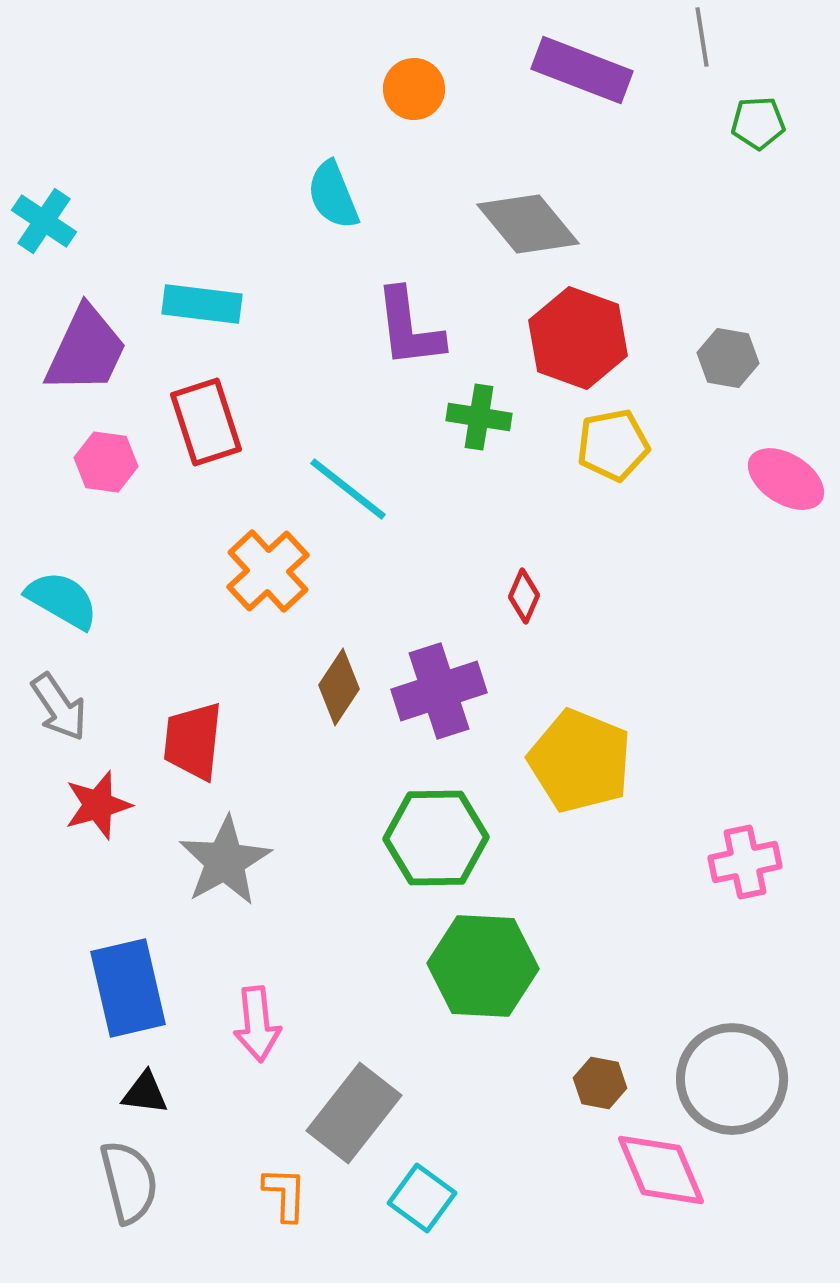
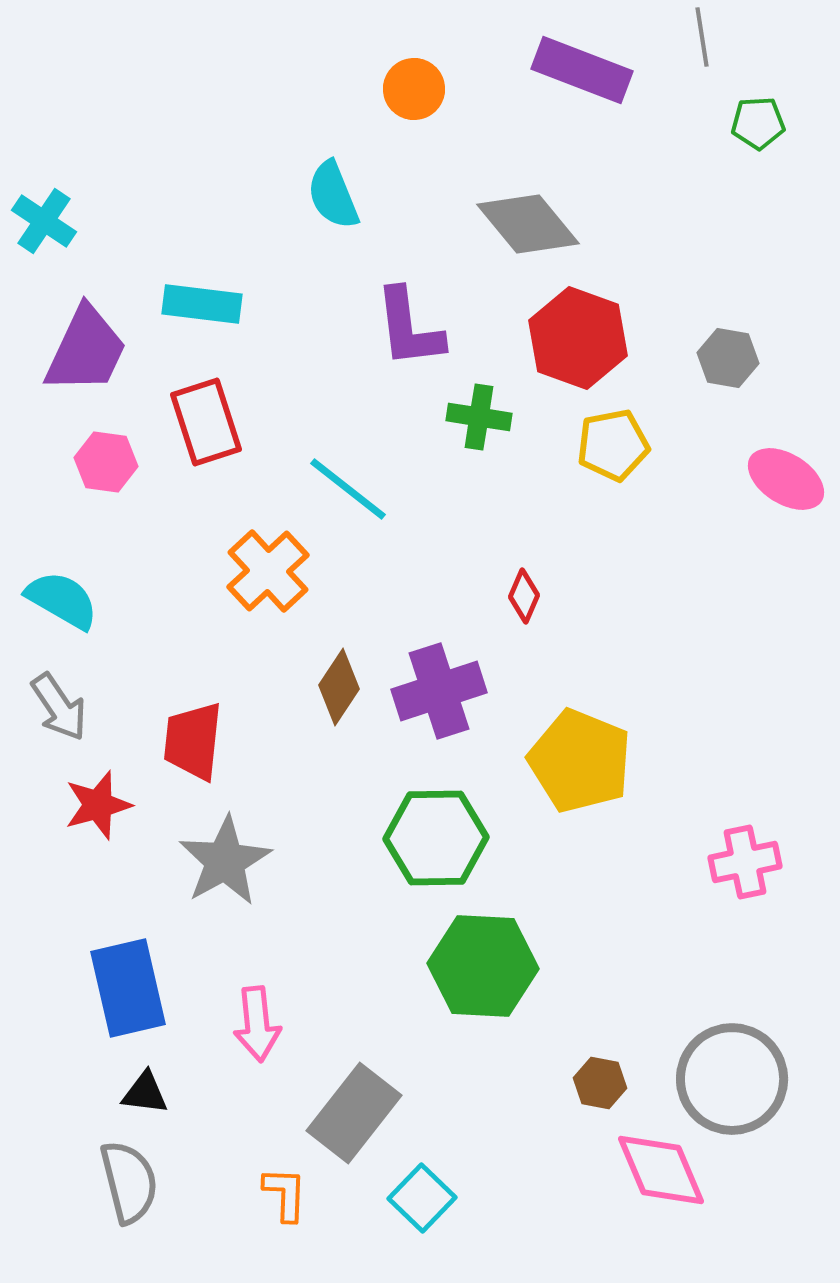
cyan square at (422, 1198): rotated 8 degrees clockwise
